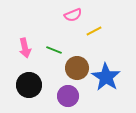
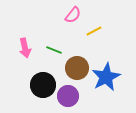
pink semicircle: rotated 30 degrees counterclockwise
blue star: rotated 12 degrees clockwise
black circle: moved 14 px right
